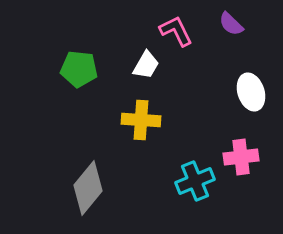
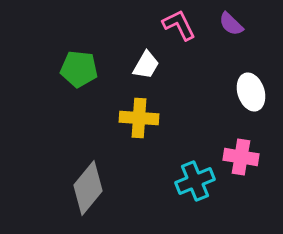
pink L-shape: moved 3 px right, 6 px up
yellow cross: moved 2 px left, 2 px up
pink cross: rotated 16 degrees clockwise
